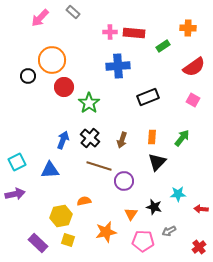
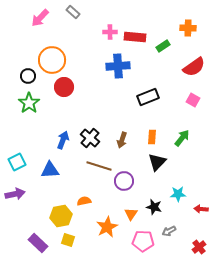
red rectangle: moved 1 px right, 4 px down
green star: moved 60 px left
orange star: moved 1 px right, 5 px up; rotated 15 degrees counterclockwise
